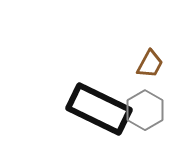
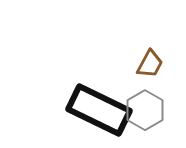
black rectangle: moved 1 px down
